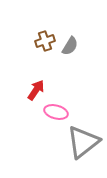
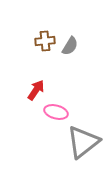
brown cross: rotated 12 degrees clockwise
